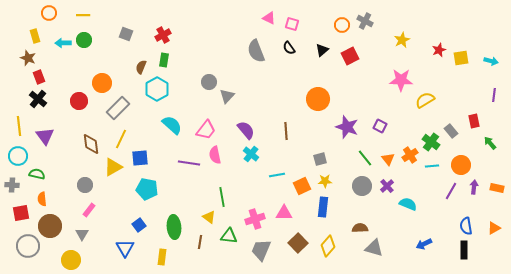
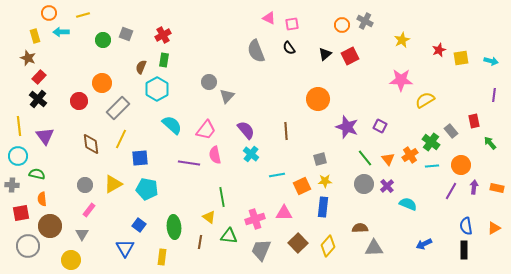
yellow line at (83, 15): rotated 16 degrees counterclockwise
pink square at (292, 24): rotated 24 degrees counterclockwise
green circle at (84, 40): moved 19 px right
cyan arrow at (63, 43): moved 2 px left, 11 px up
black triangle at (322, 50): moved 3 px right, 4 px down
red rectangle at (39, 77): rotated 64 degrees clockwise
yellow triangle at (113, 167): moved 17 px down
gray circle at (362, 186): moved 2 px right, 2 px up
blue square at (139, 225): rotated 16 degrees counterclockwise
gray triangle at (374, 248): rotated 18 degrees counterclockwise
